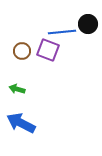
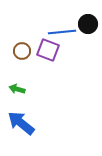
blue arrow: rotated 12 degrees clockwise
